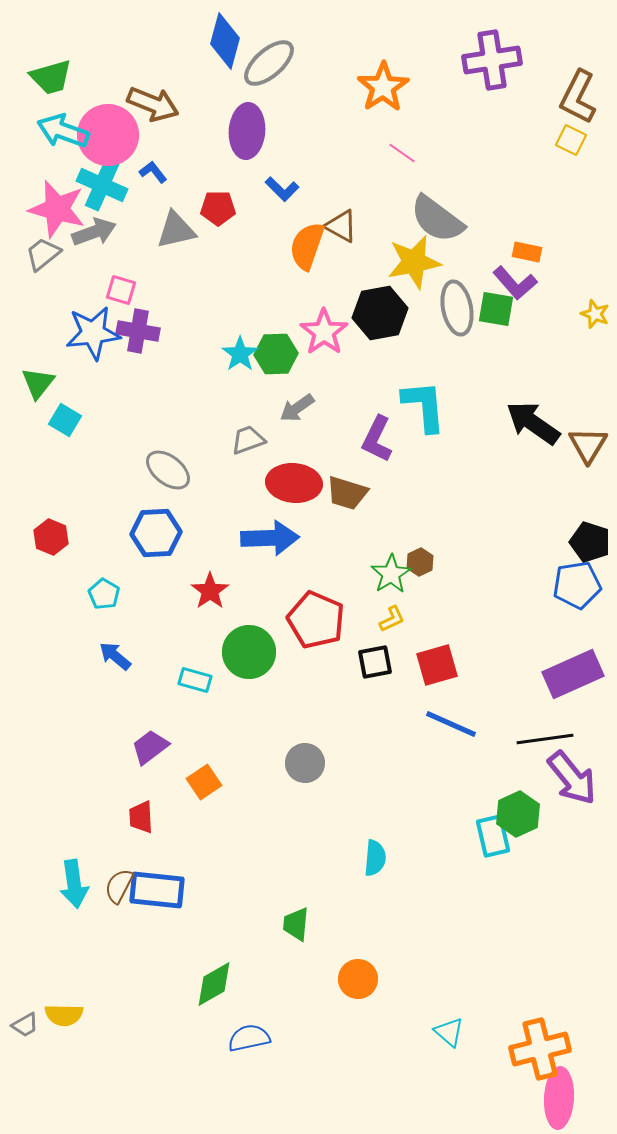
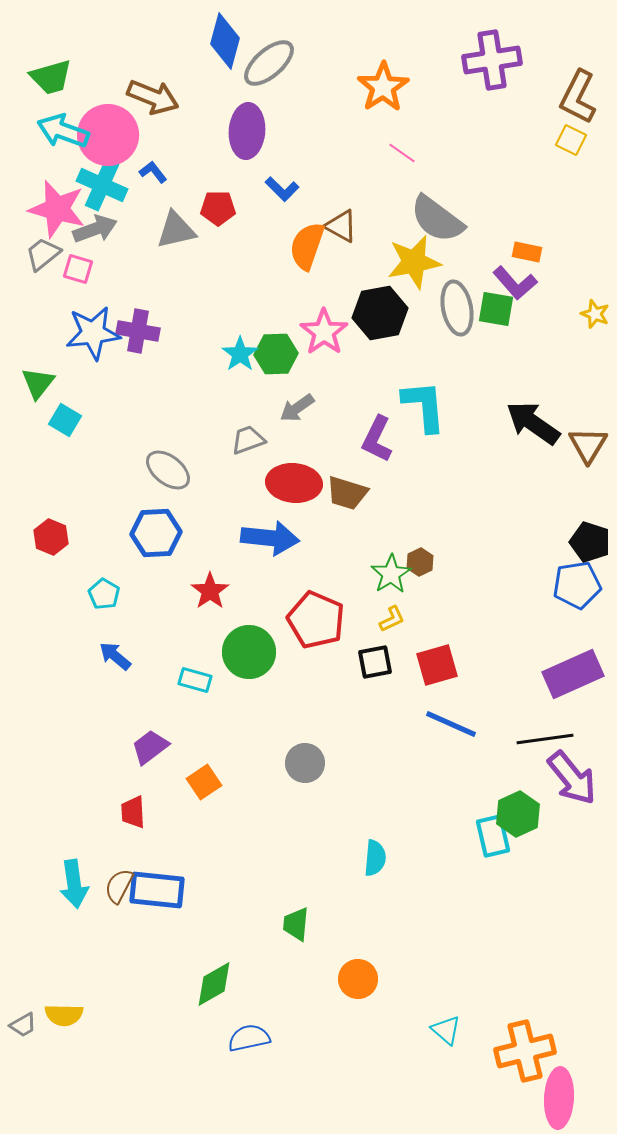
brown arrow at (153, 104): moved 7 px up
gray arrow at (94, 232): moved 1 px right, 3 px up
pink square at (121, 290): moved 43 px left, 21 px up
blue arrow at (270, 538): rotated 8 degrees clockwise
red trapezoid at (141, 817): moved 8 px left, 5 px up
gray trapezoid at (25, 1025): moved 2 px left
cyan triangle at (449, 1032): moved 3 px left, 2 px up
orange cross at (540, 1049): moved 15 px left, 2 px down
